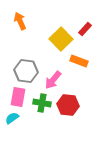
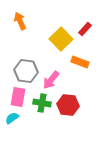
orange rectangle: moved 1 px right, 1 px down
pink arrow: moved 2 px left
